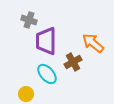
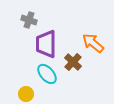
purple trapezoid: moved 3 px down
brown cross: rotated 18 degrees counterclockwise
